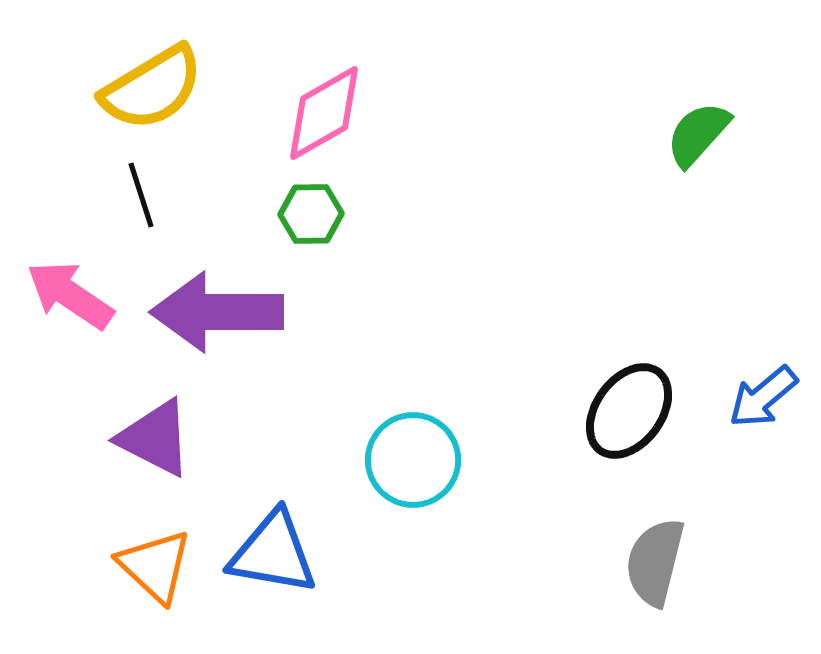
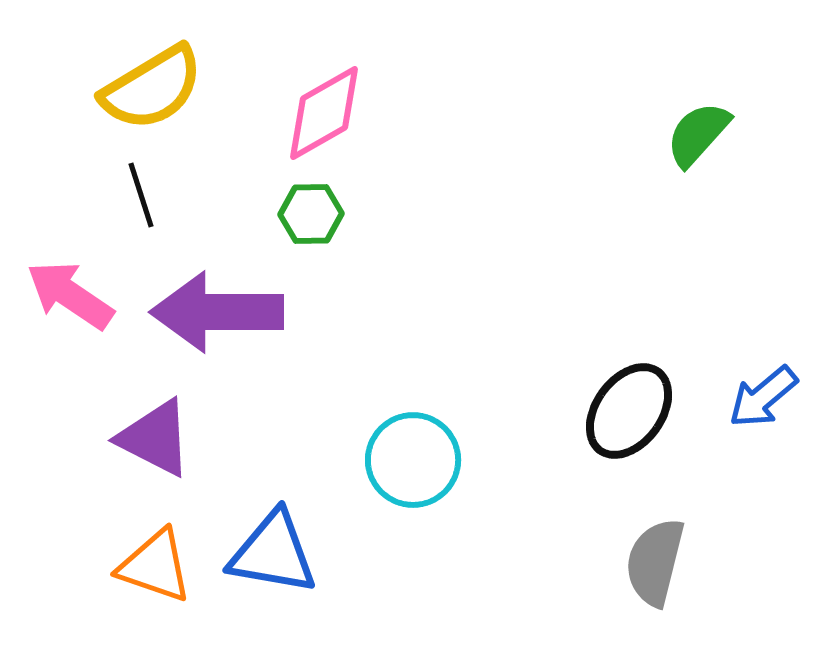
orange triangle: rotated 24 degrees counterclockwise
